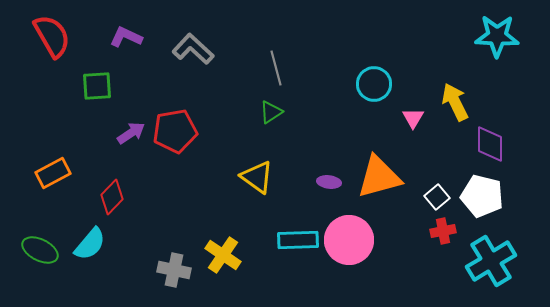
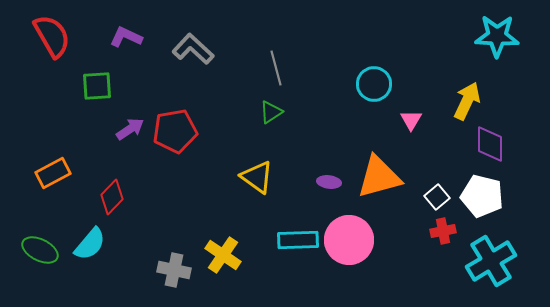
yellow arrow: moved 12 px right, 1 px up; rotated 51 degrees clockwise
pink triangle: moved 2 px left, 2 px down
purple arrow: moved 1 px left, 4 px up
